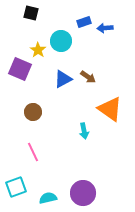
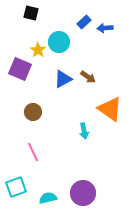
blue rectangle: rotated 24 degrees counterclockwise
cyan circle: moved 2 px left, 1 px down
